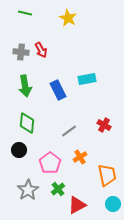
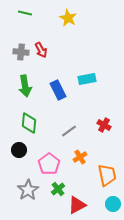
green diamond: moved 2 px right
pink pentagon: moved 1 px left, 1 px down
